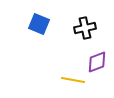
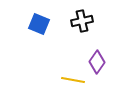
black cross: moved 3 px left, 7 px up
purple diamond: rotated 35 degrees counterclockwise
